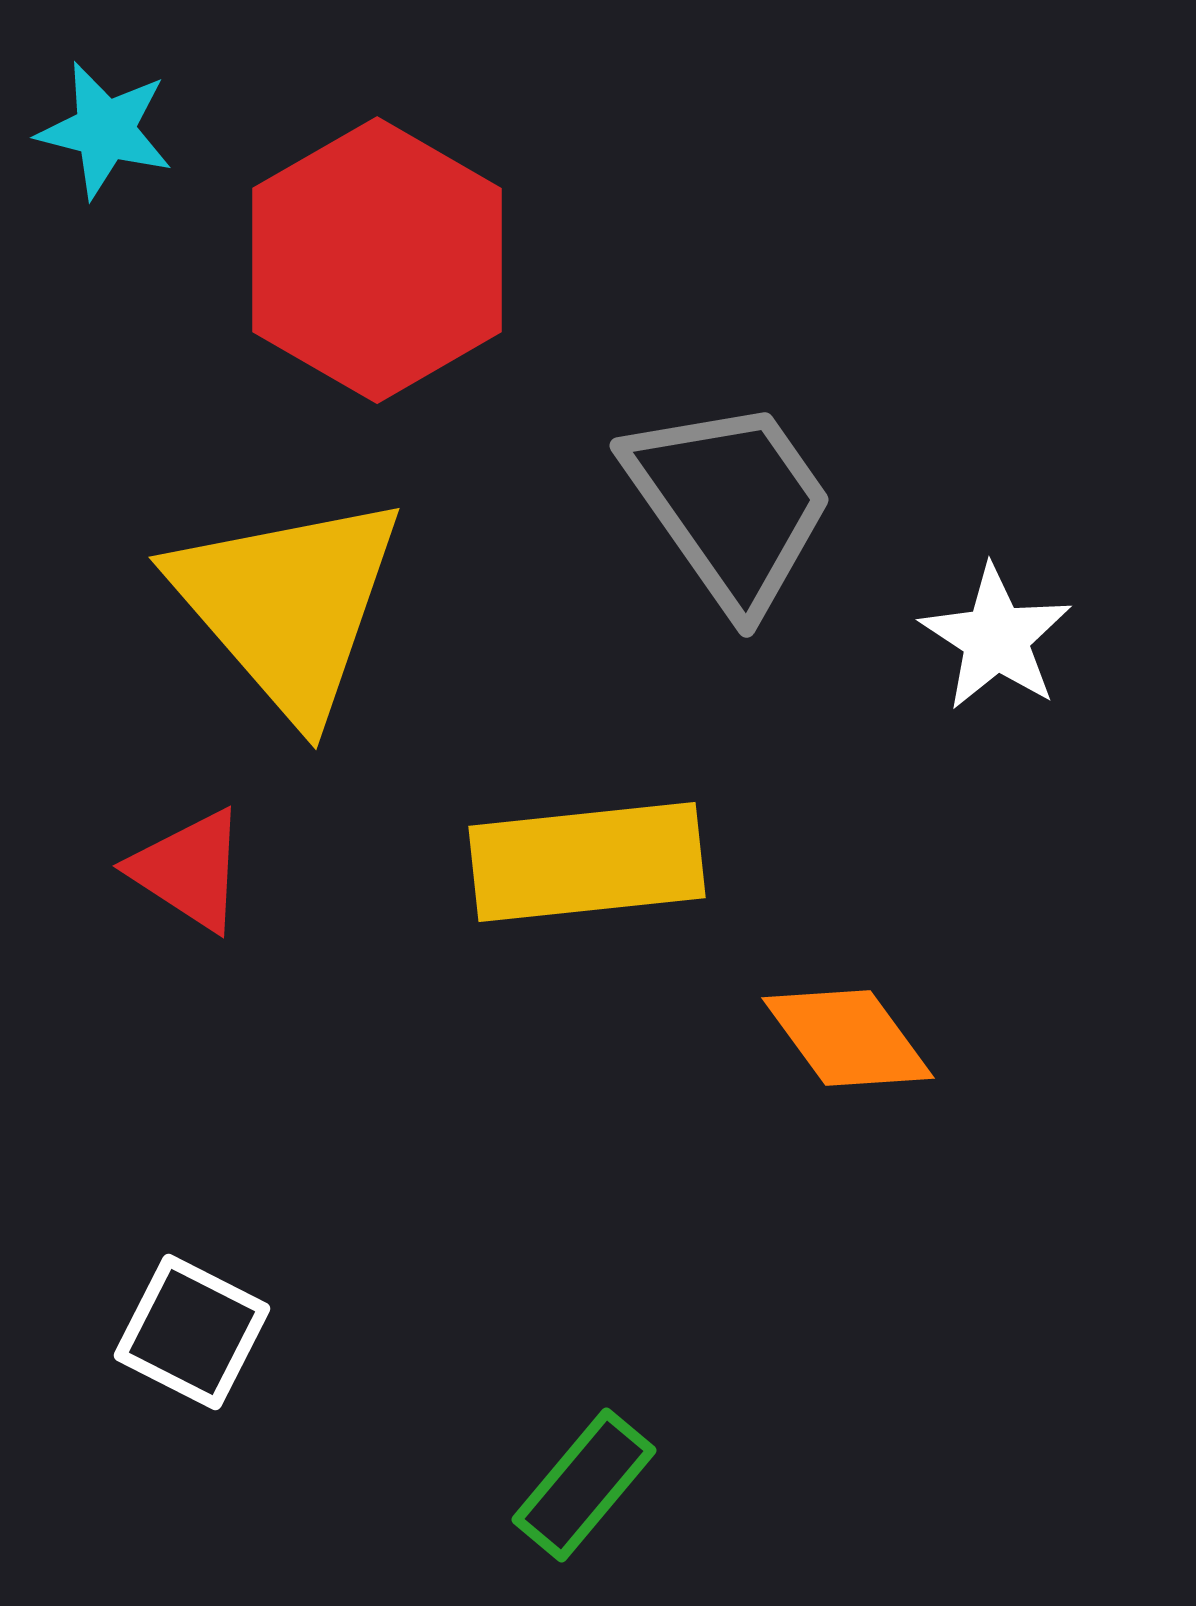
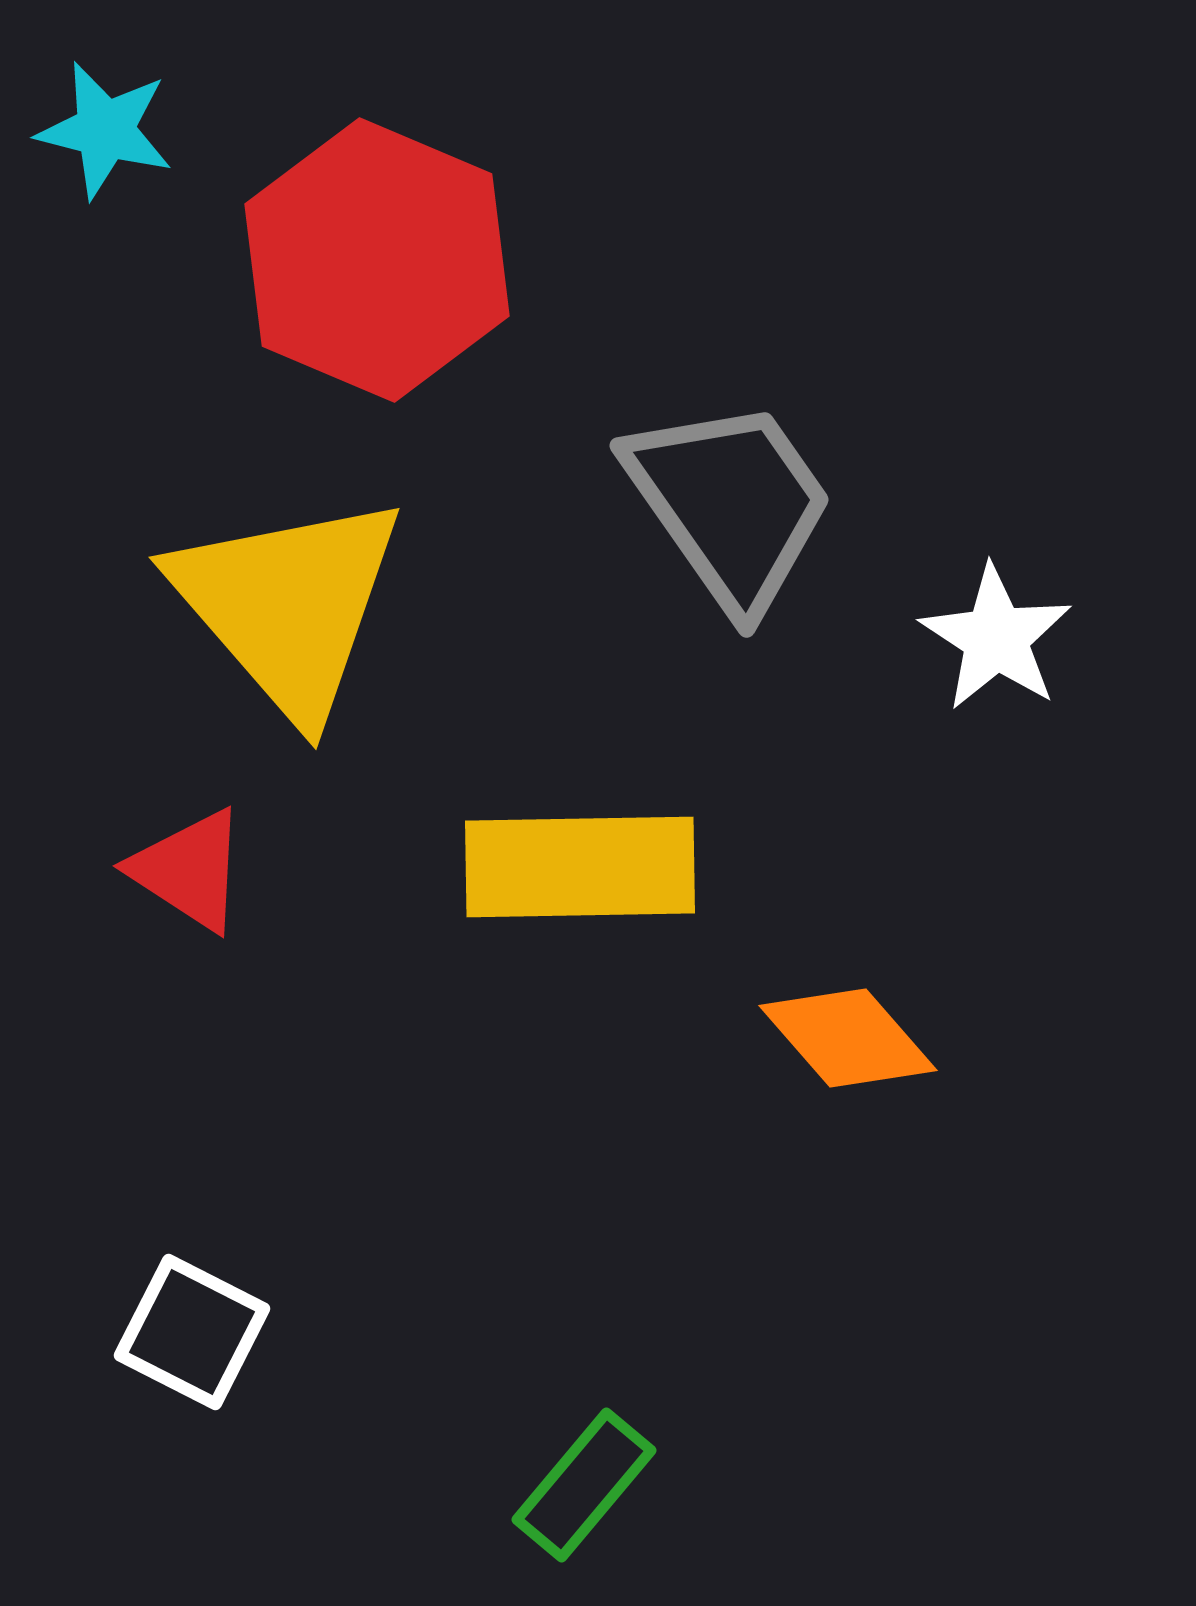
red hexagon: rotated 7 degrees counterclockwise
yellow rectangle: moved 7 px left, 5 px down; rotated 5 degrees clockwise
orange diamond: rotated 5 degrees counterclockwise
